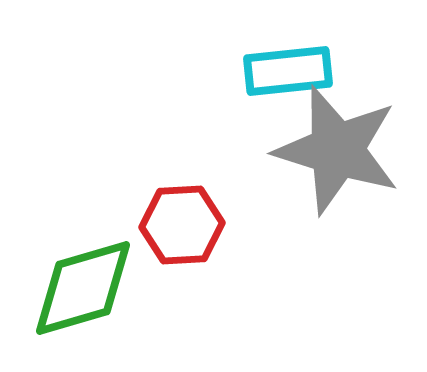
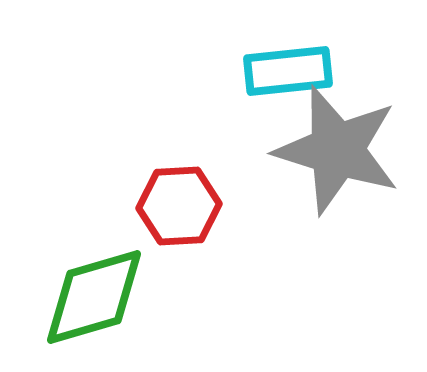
red hexagon: moved 3 px left, 19 px up
green diamond: moved 11 px right, 9 px down
